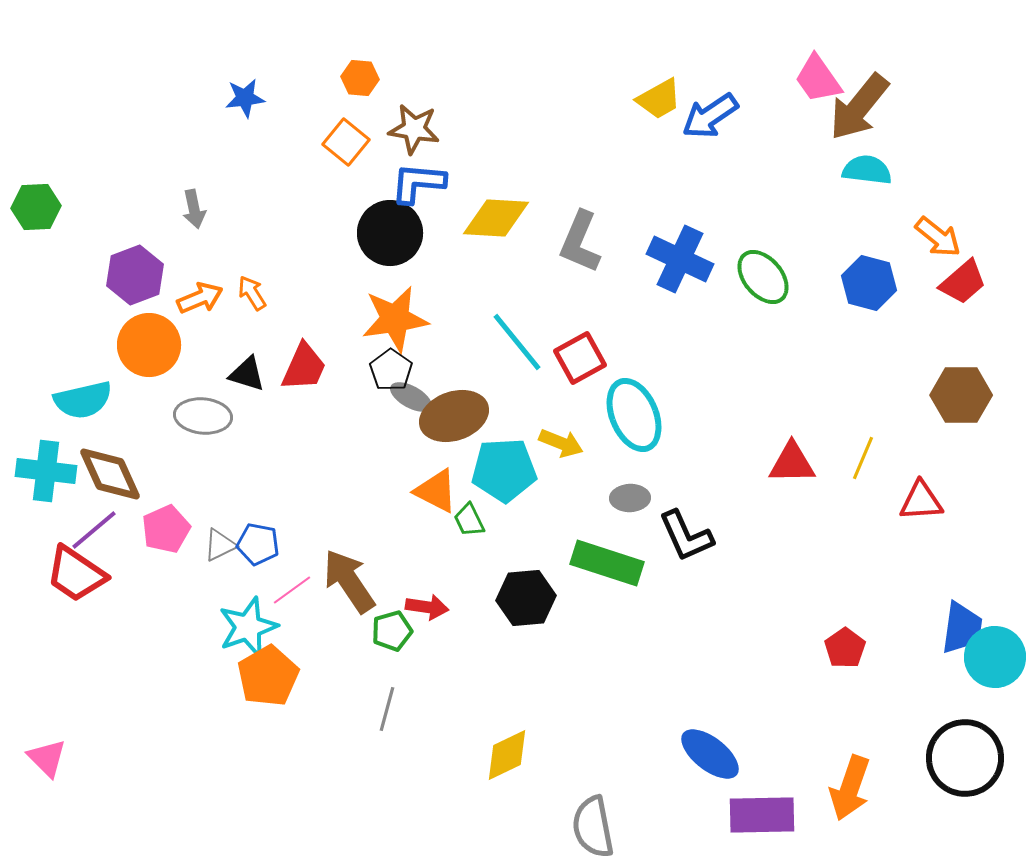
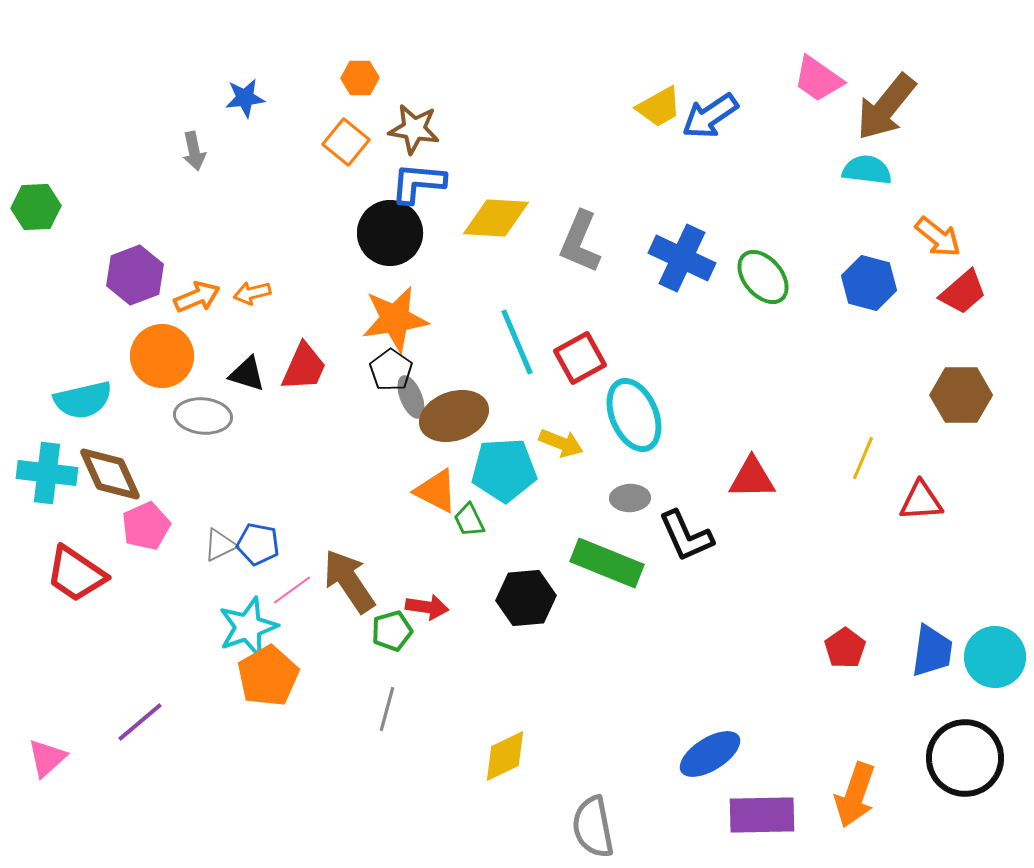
orange hexagon at (360, 78): rotated 6 degrees counterclockwise
pink trapezoid at (818, 79): rotated 20 degrees counterclockwise
yellow trapezoid at (659, 99): moved 8 px down
brown arrow at (859, 107): moved 27 px right
gray arrow at (194, 209): moved 58 px up
blue cross at (680, 259): moved 2 px right, 1 px up
red trapezoid at (963, 282): moved 10 px down
orange arrow at (252, 293): rotated 72 degrees counterclockwise
orange arrow at (200, 298): moved 3 px left, 1 px up
cyan line at (517, 342): rotated 16 degrees clockwise
orange circle at (149, 345): moved 13 px right, 11 px down
gray ellipse at (411, 397): rotated 39 degrees clockwise
red triangle at (792, 463): moved 40 px left, 15 px down
cyan cross at (46, 471): moved 1 px right, 2 px down
pink pentagon at (166, 529): moved 20 px left, 3 px up
purple line at (94, 530): moved 46 px right, 192 px down
green rectangle at (607, 563): rotated 4 degrees clockwise
blue trapezoid at (962, 628): moved 30 px left, 23 px down
blue ellipse at (710, 754): rotated 70 degrees counterclockwise
yellow diamond at (507, 755): moved 2 px left, 1 px down
pink triangle at (47, 758): rotated 33 degrees clockwise
orange arrow at (850, 788): moved 5 px right, 7 px down
